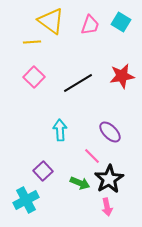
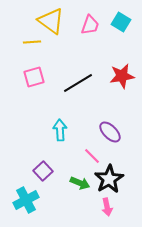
pink square: rotated 30 degrees clockwise
